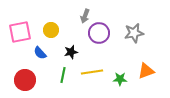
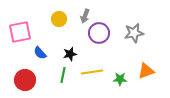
yellow circle: moved 8 px right, 11 px up
black star: moved 1 px left, 2 px down
